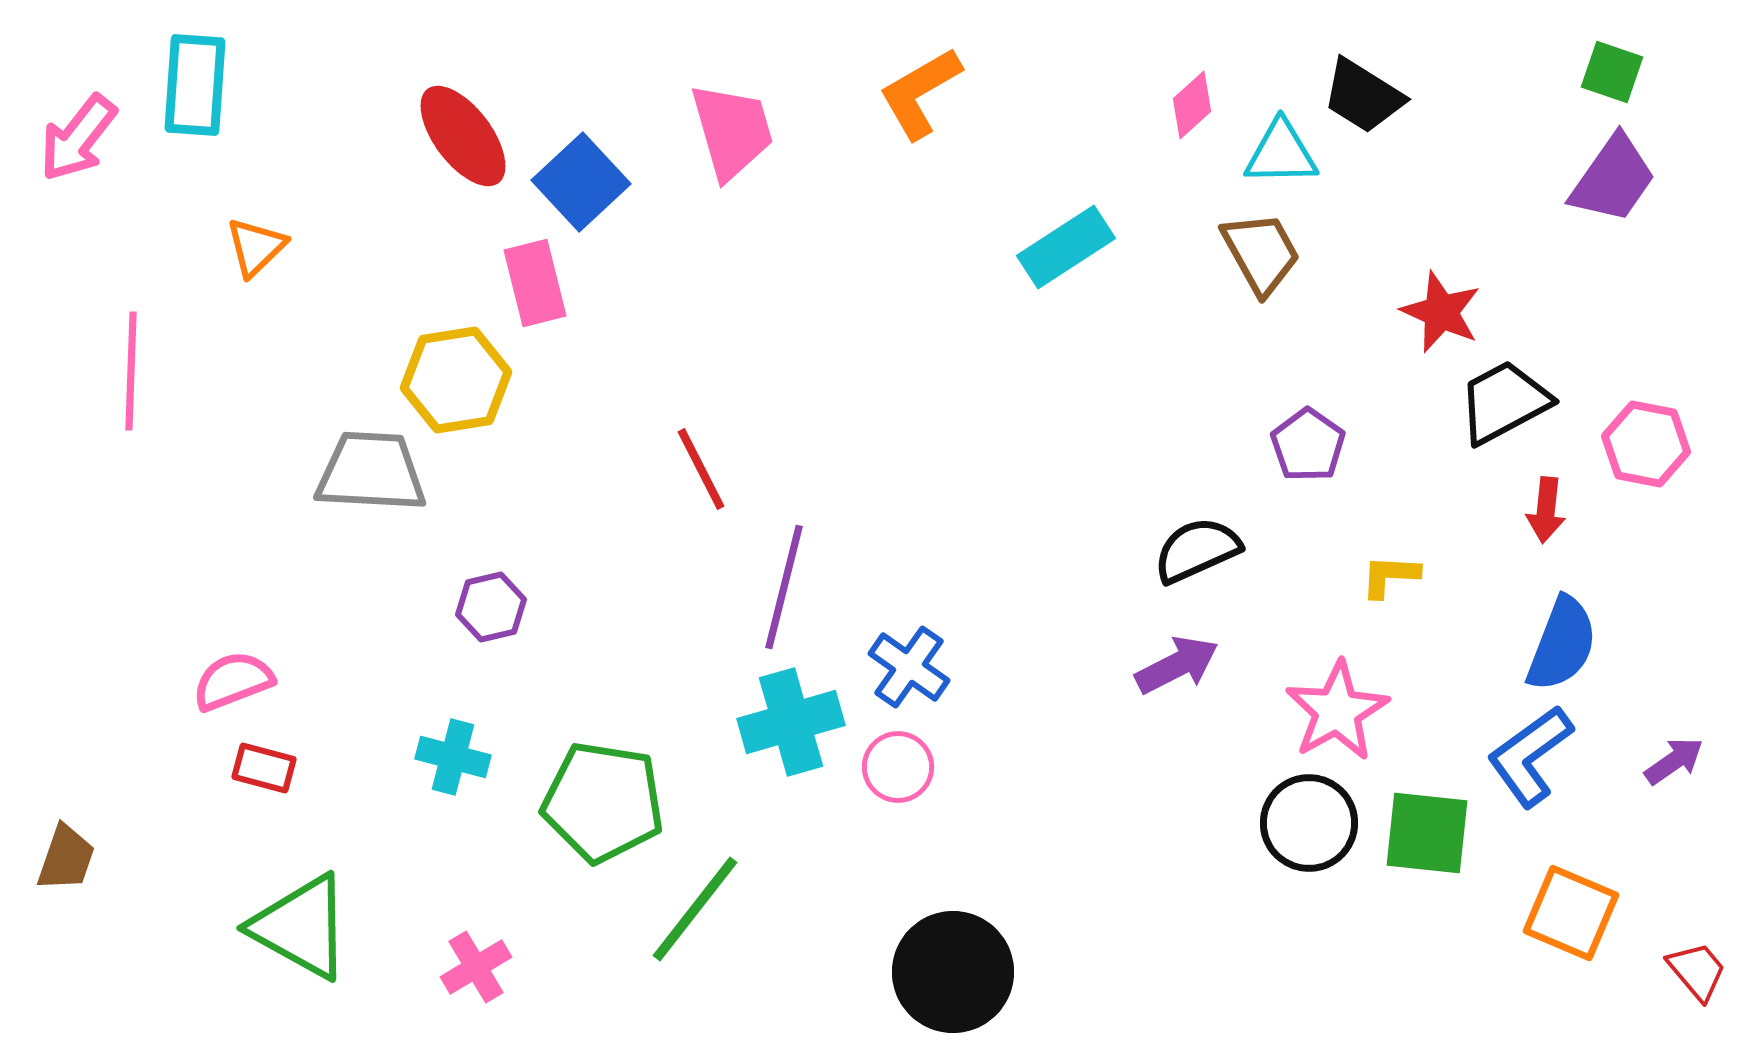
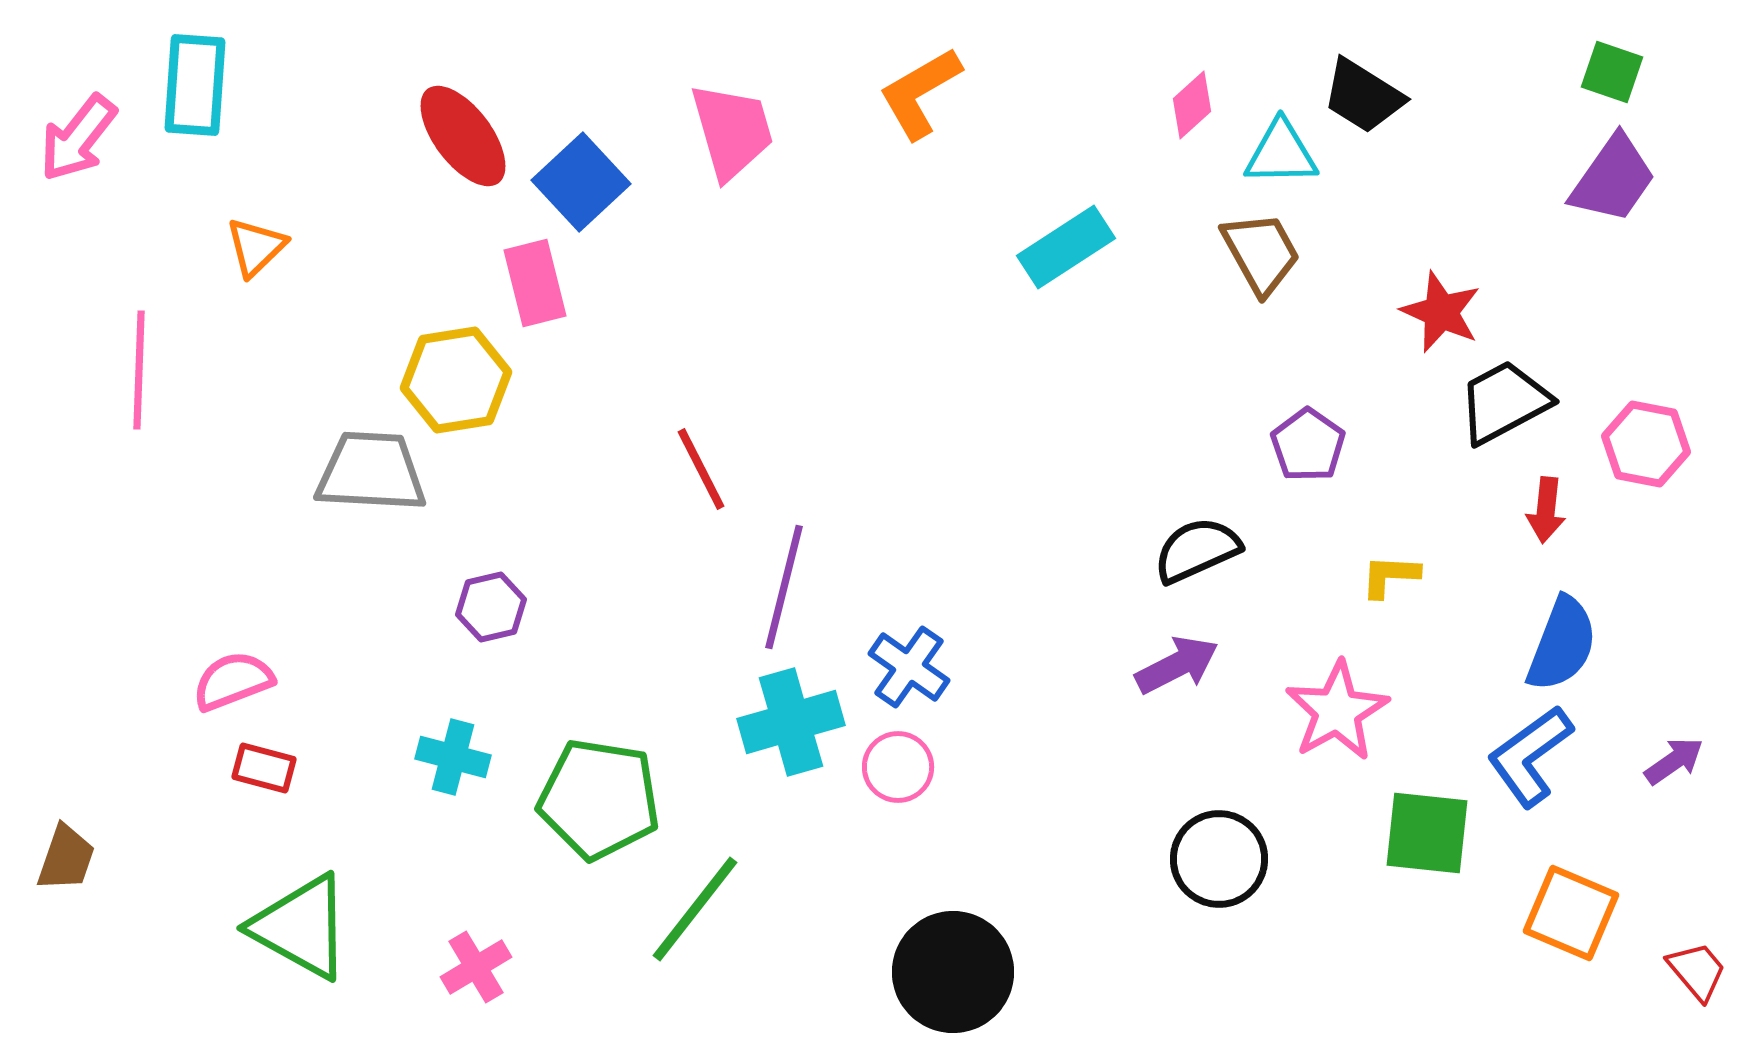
pink line at (131, 371): moved 8 px right, 1 px up
green pentagon at (603, 802): moved 4 px left, 3 px up
black circle at (1309, 823): moved 90 px left, 36 px down
